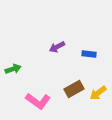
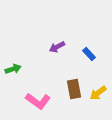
blue rectangle: rotated 40 degrees clockwise
brown rectangle: rotated 72 degrees counterclockwise
